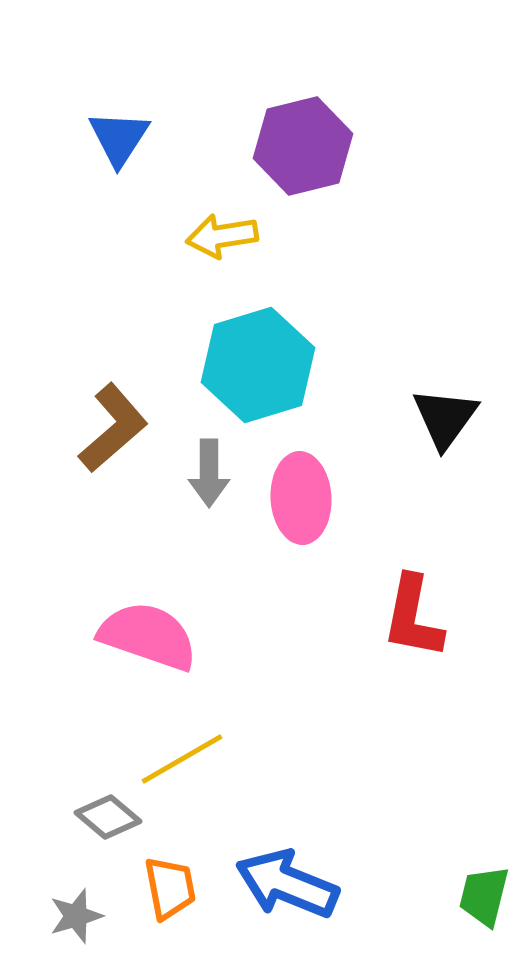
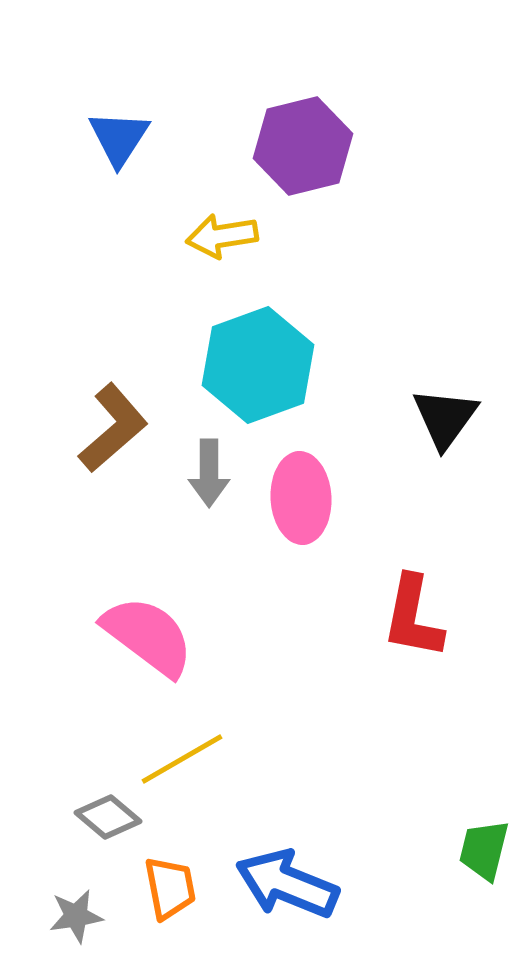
cyan hexagon: rotated 3 degrees counterclockwise
pink semicircle: rotated 18 degrees clockwise
green trapezoid: moved 46 px up
gray star: rotated 8 degrees clockwise
